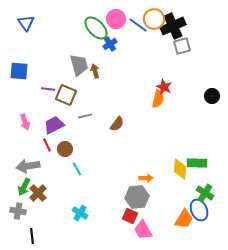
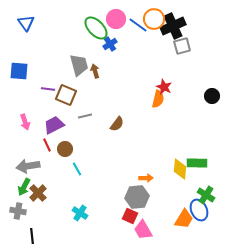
green cross: moved 1 px right, 2 px down
